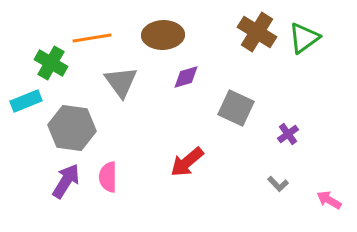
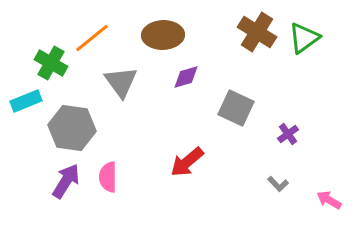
orange line: rotated 30 degrees counterclockwise
